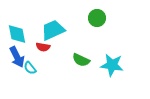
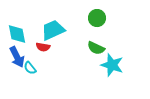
green semicircle: moved 15 px right, 12 px up
cyan star: rotated 10 degrees clockwise
